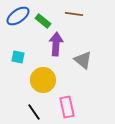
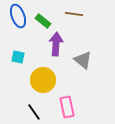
blue ellipse: rotated 75 degrees counterclockwise
